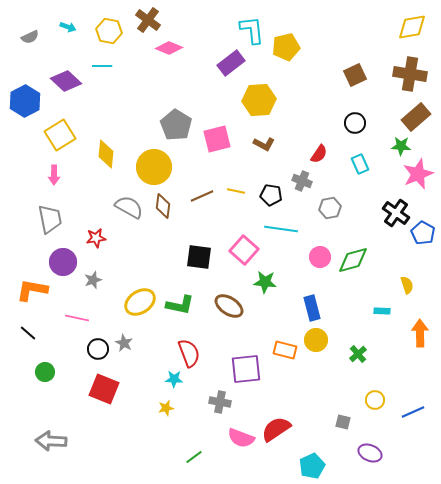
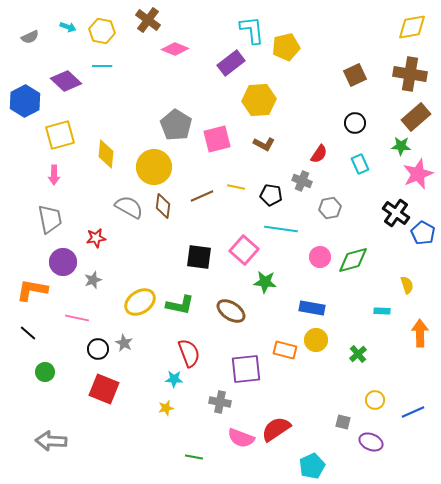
yellow hexagon at (109, 31): moved 7 px left
pink diamond at (169, 48): moved 6 px right, 1 px down
yellow square at (60, 135): rotated 16 degrees clockwise
yellow line at (236, 191): moved 4 px up
brown ellipse at (229, 306): moved 2 px right, 5 px down
blue rectangle at (312, 308): rotated 65 degrees counterclockwise
purple ellipse at (370, 453): moved 1 px right, 11 px up
green line at (194, 457): rotated 48 degrees clockwise
